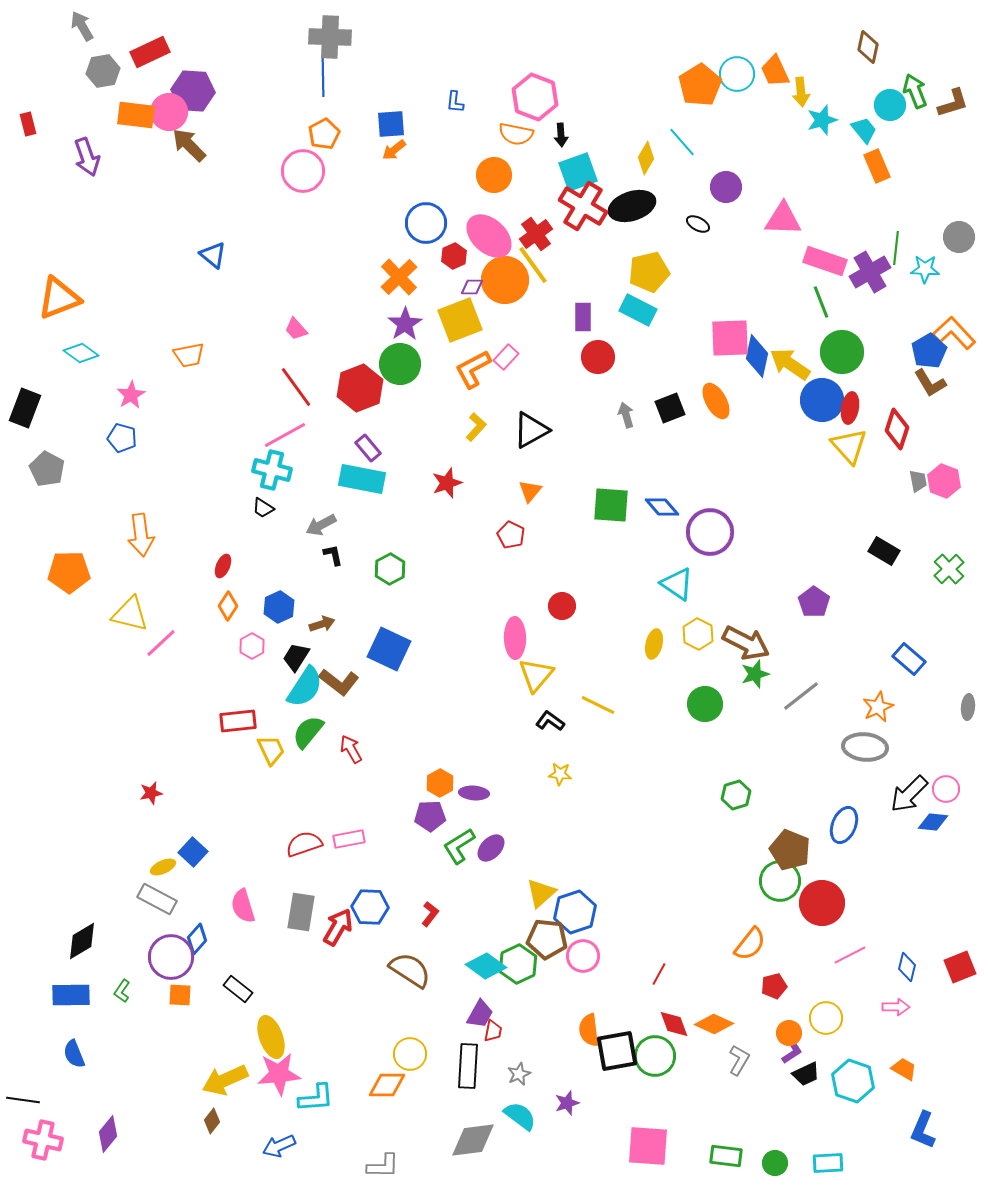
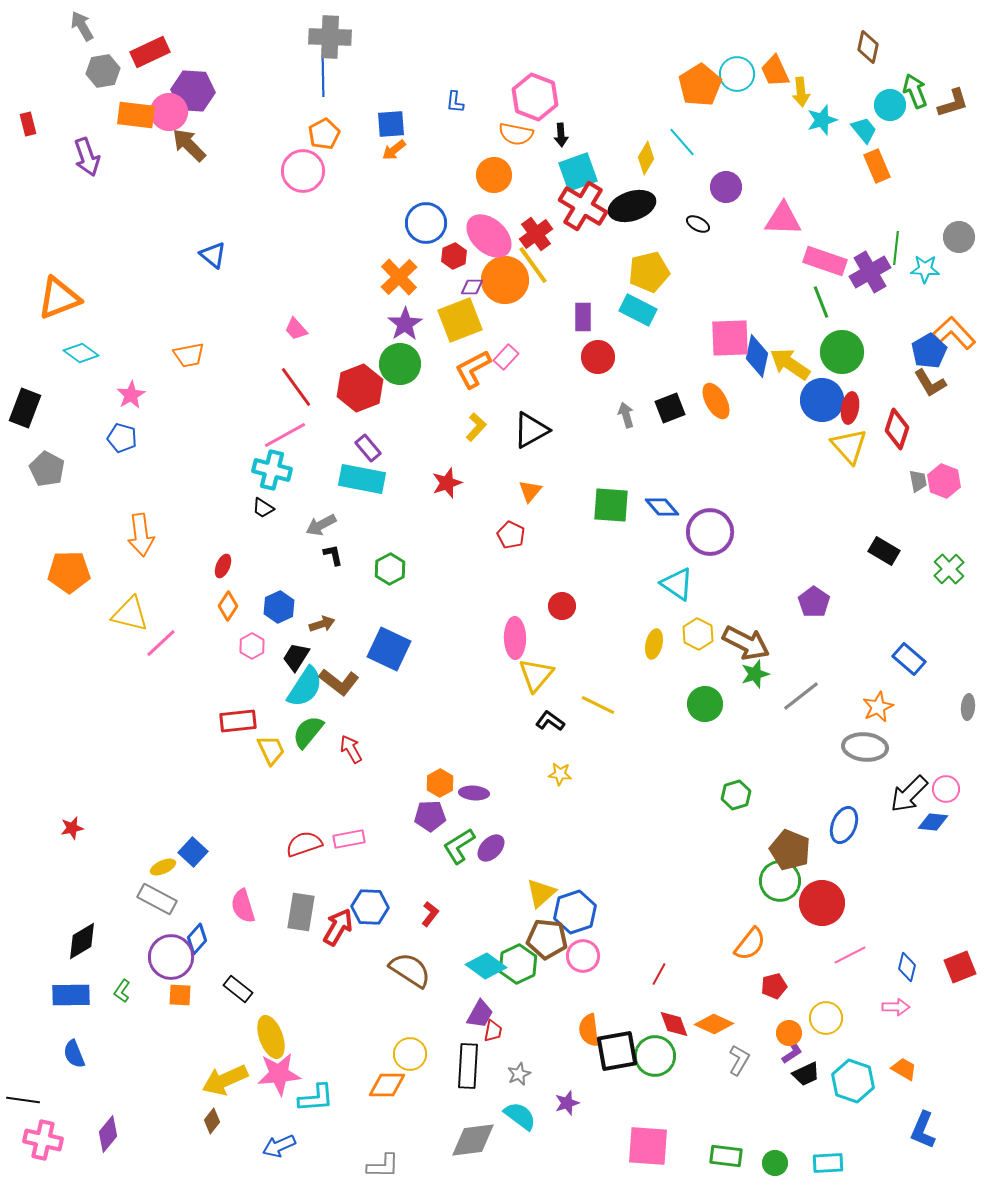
red star at (151, 793): moved 79 px left, 35 px down
